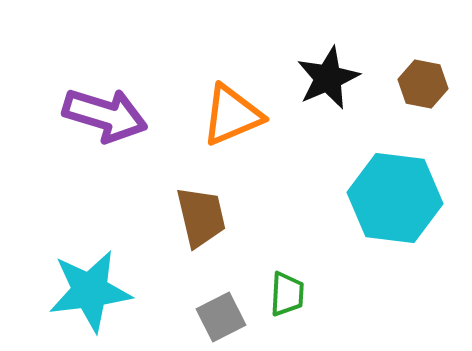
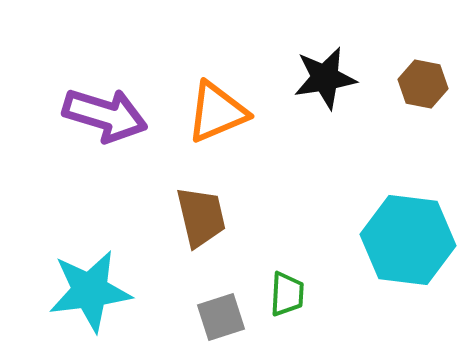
black star: moved 3 px left; rotated 14 degrees clockwise
orange triangle: moved 15 px left, 3 px up
cyan hexagon: moved 13 px right, 42 px down
gray square: rotated 9 degrees clockwise
